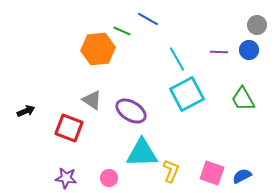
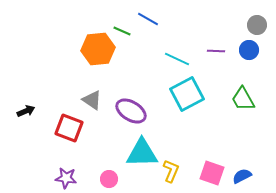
purple line: moved 3 px left, 1 px up
cyan line: rotated 35 degrees counterclockwise
pink circle: moved 1 px down
